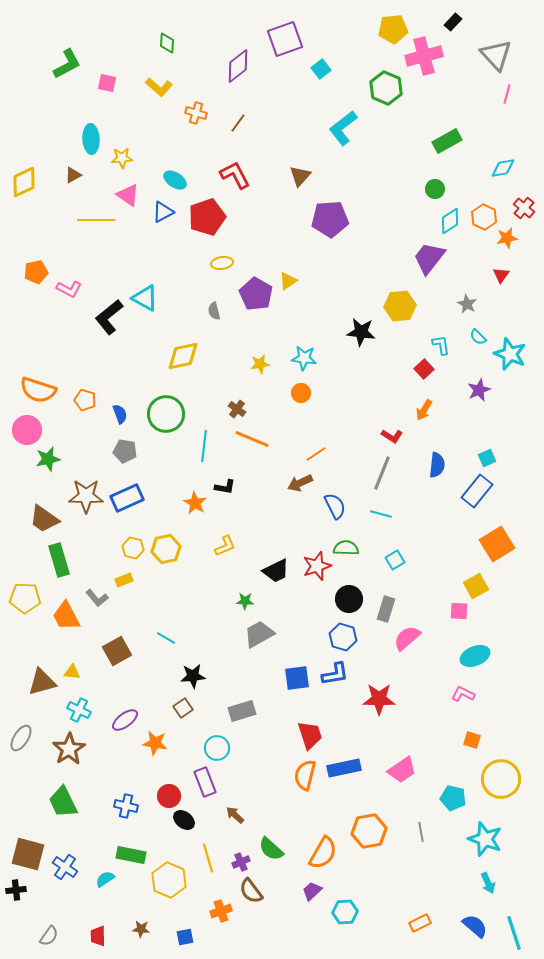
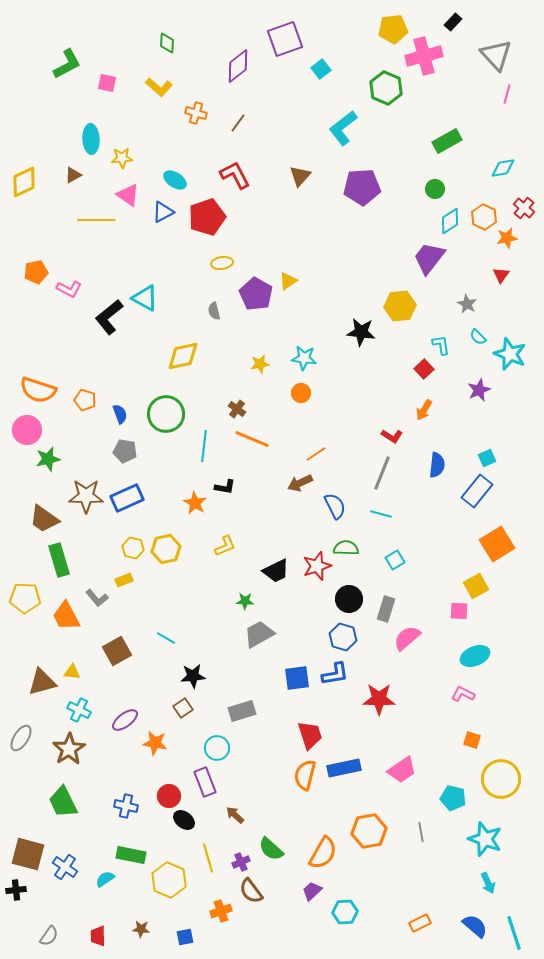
purple pentagon at (330, 219): moved 32 px right, 32 px up
